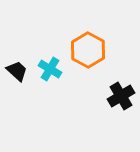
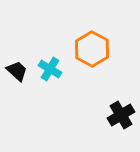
orange hexagon: moved 4 px right, 1 px up
black cross: moved 19 px down
